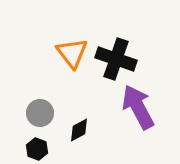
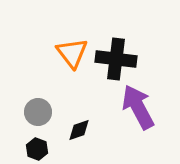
black cross: rotated 12 degrees counterclockwise
gray circle: moved 2 px left, 1 px up
black diamond: rotated 10 degrees clockwise
